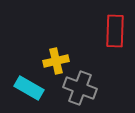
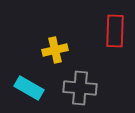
yellow cross: moved 1 px left, 11 px up
gray cross: rotated 16 degrees counterclockwise
